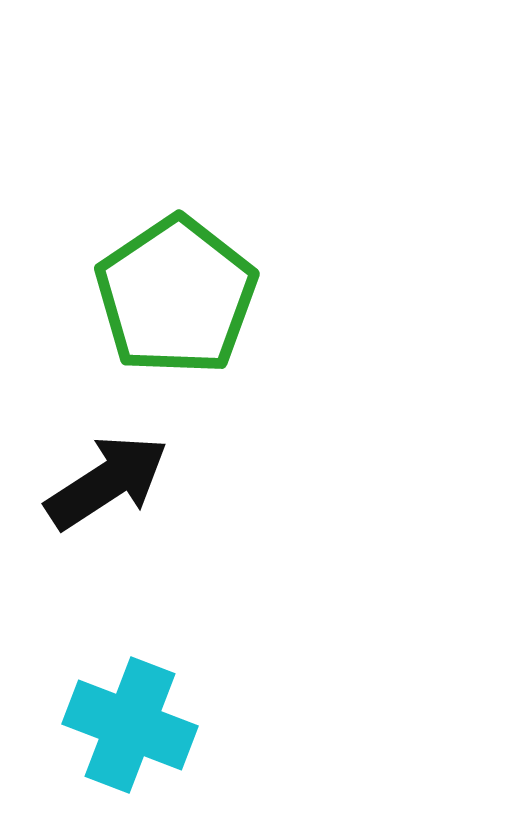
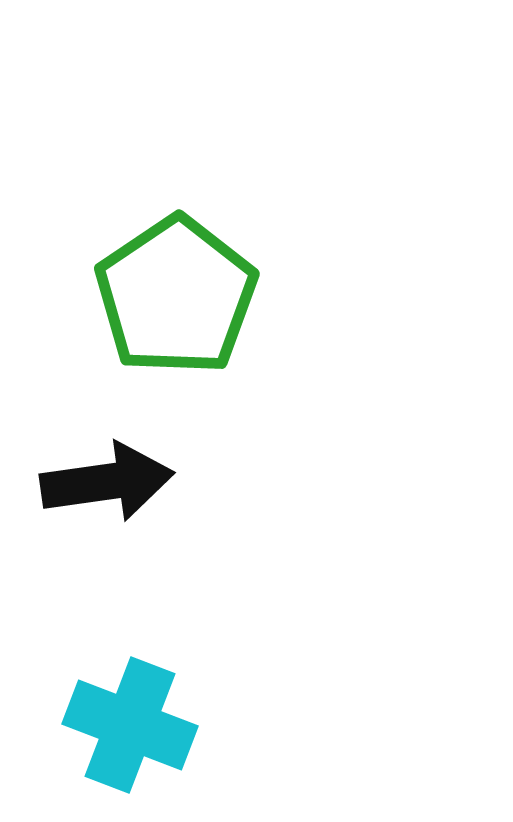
black arrow: rotated 25 degrees clockwise
